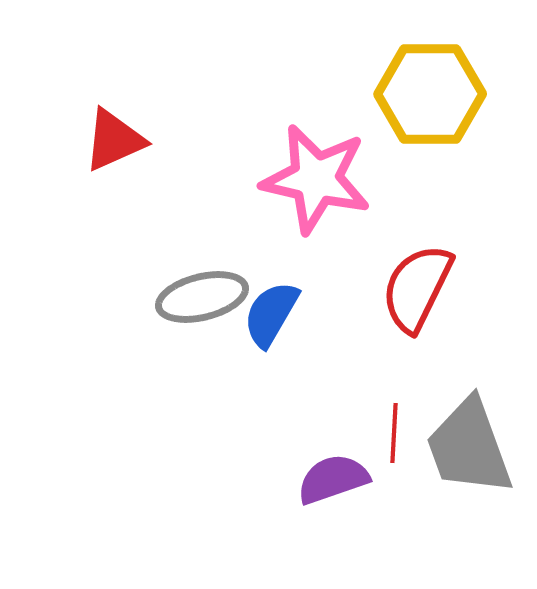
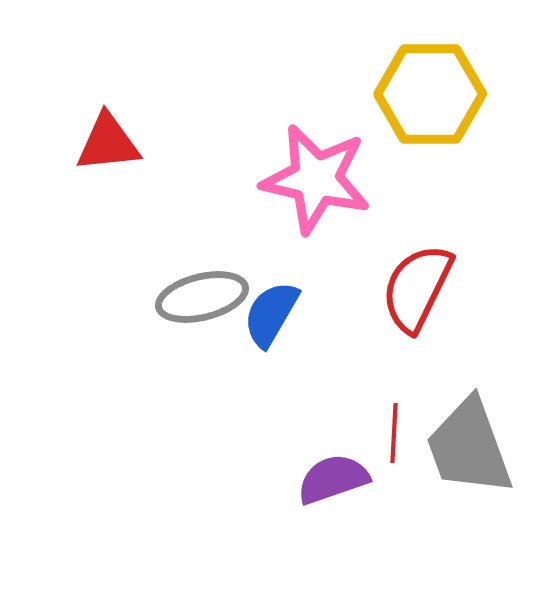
red triangle: moved 6 px left, 3 px down; rotated 18 degrees clockwise
